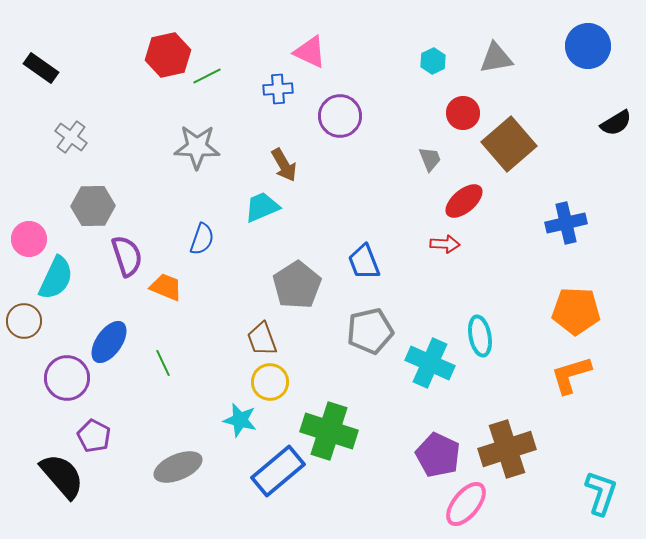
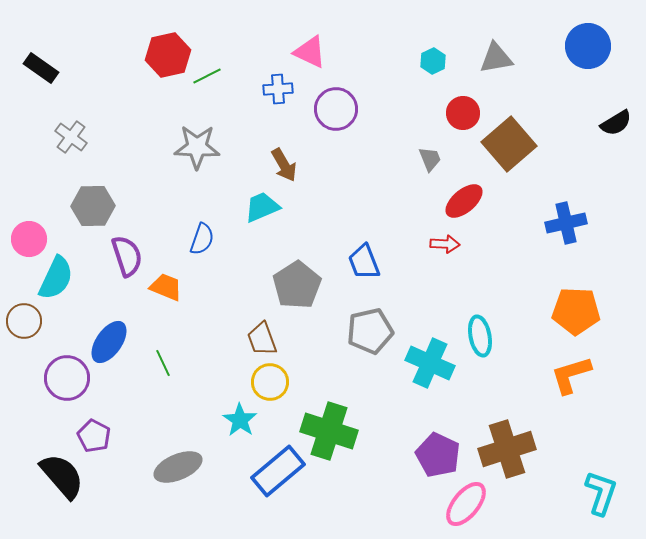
purple circle at (340, 116): moved 4 px left, 7 px up
cyan star at (240, 420): rotated 20 degrees clockwise
